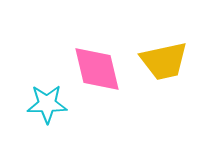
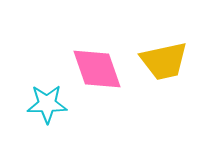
pink diamond: rotated 6 degrees counterclockwise
